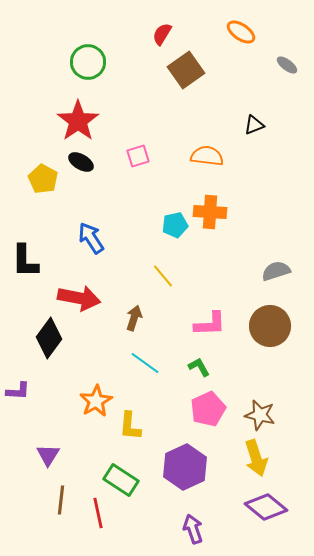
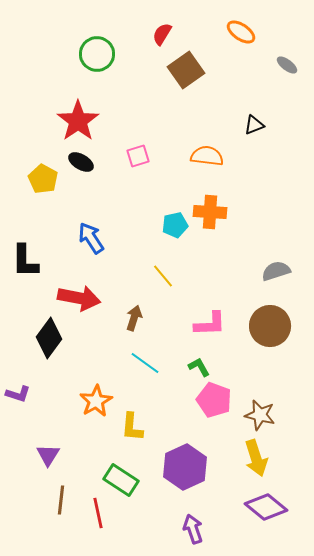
green circle: moved 9 px right, 8 px up
purple L-shape: moved 3 px down; rotated 15 degrees clockwise
pink pentagon: moved 6 px right, 9 px up; rotated 28 degrees counterclockwise
yellow L-shape: moved 2 px right, 1 px down
